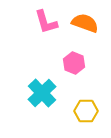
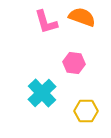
orange semicircle: moved 3 px left, 6 px up
pink hexagon: rotated 15 degrees counterclockwise
